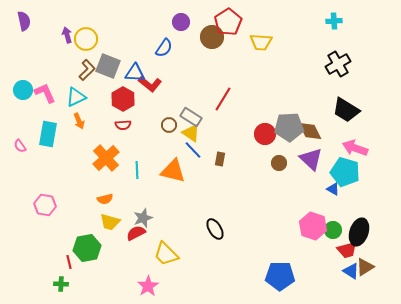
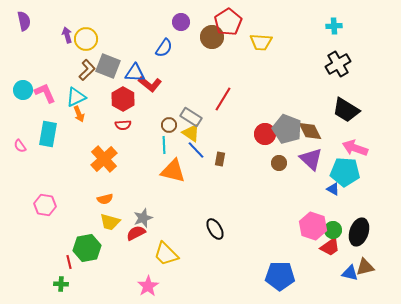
cyan cross at (334, 21): moved 5 px down
orange arrow at (79, 121): moved 7 px up
gray pentagon at (289, 127): moved 2 px left, 2 px down; rotated 24 degrees clockwise
blue line at (193, 150): moved 3 px right
orange cross at (106, 158): moved 2 px left, 1 px down
cyan line at (137, 170): moved 27 px right, 25 px up
cyan pentagon at (345, 172): rotated 12 degrees counterclockwise
red trapezoid at (347, 250): moved 17 px left, 3 px up; rotated 20 degrees counterclockwise
brown triangle at (365, 267): rotated 18 degrees clockwise
blue triangle at (351, 271): moved 1 px left, 2 px down; rotated 18 degrees counterclockwise
